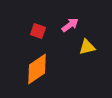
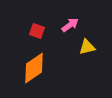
red square: moved 1 px left
orange diamond: moved 3 px left, 1 px up
